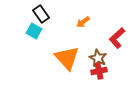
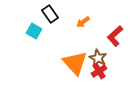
black rectangle: moved 9 px right
red L-shape: moved 2 px left, 2 px up
orange triangle: moved 8 px right, 5 px down
red cross: rotated 21 degrees counterclockwise
